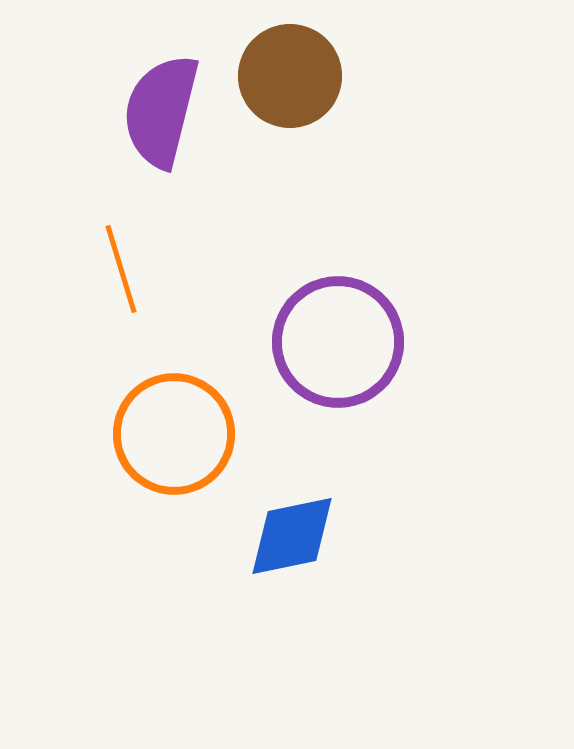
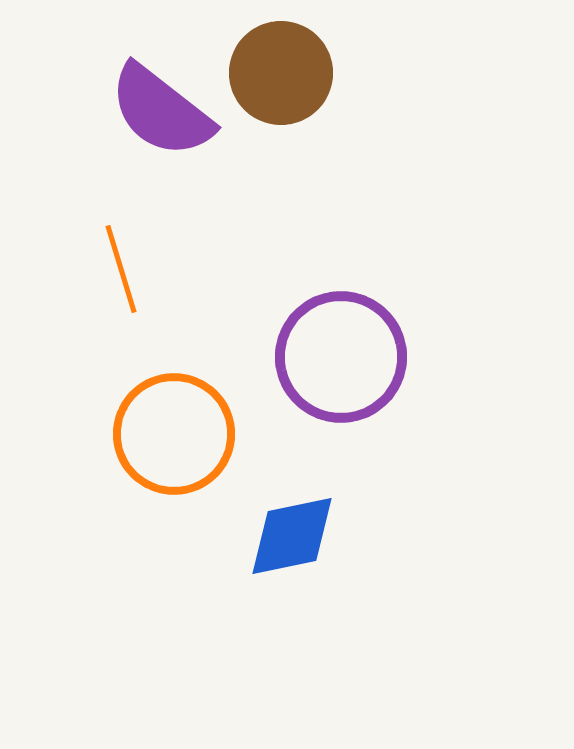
brown circle: moved 9 px left, 3 px up
purple semicircle: rotated 66 degrees counterclockwise
purple circle: moved 3 px right, 15 px down
